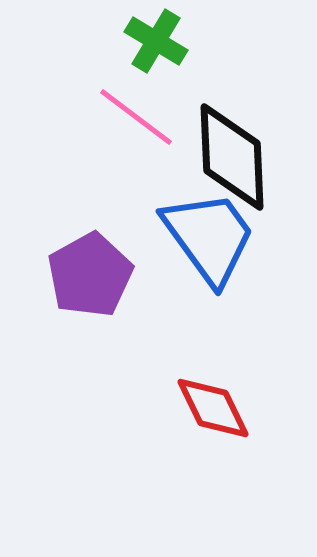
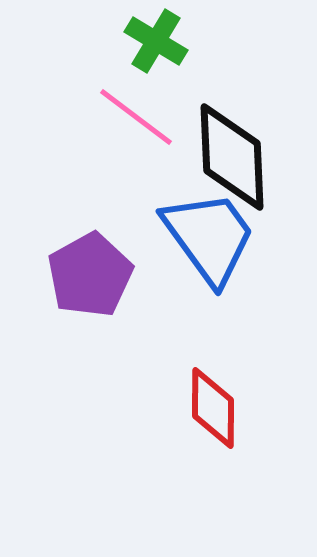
red diamond: rotated 26 degrees clockwise
